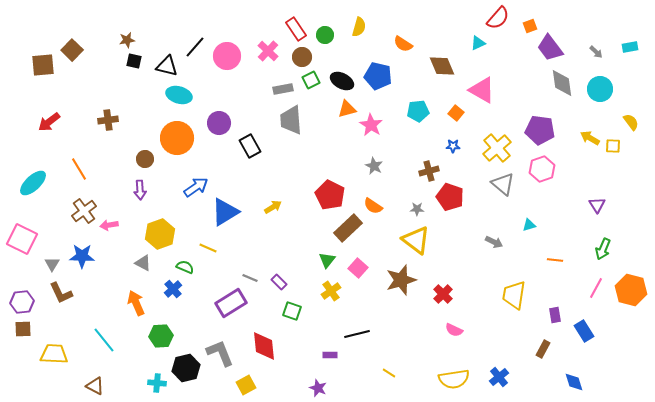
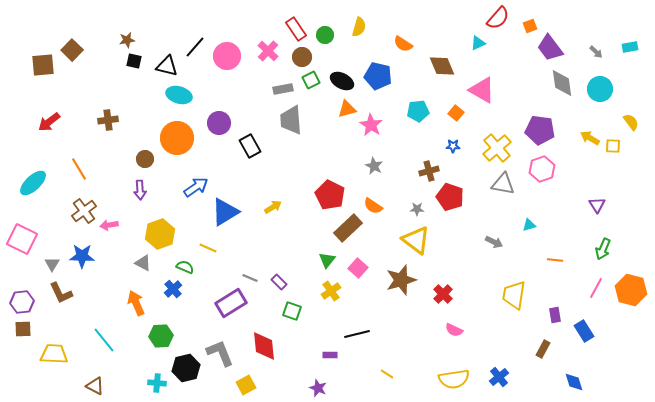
gray triangle at (503, 184): rotated 30 degrees counterclockwise
yellow line at (389, 373): moved 2 px left, 1 px down
